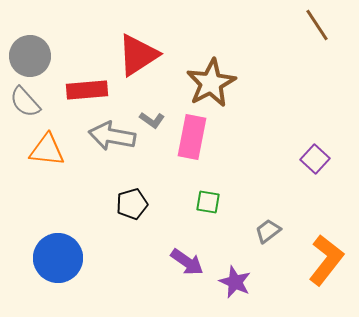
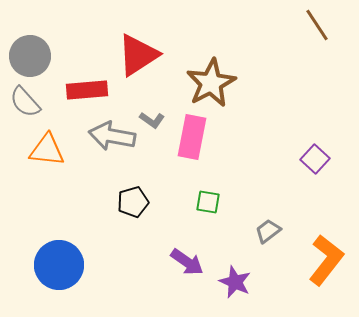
black pentagon: moved 1 px right, 2 px up
blue circle: moved 1 px right, 7 px down
